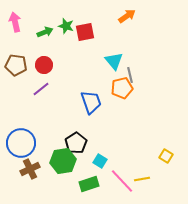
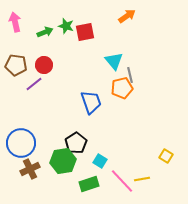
purple line: moved 7 px left, 5 px up
